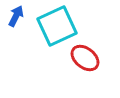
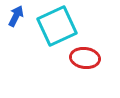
red ellipse: rotated 32 degrees counterclockwise
